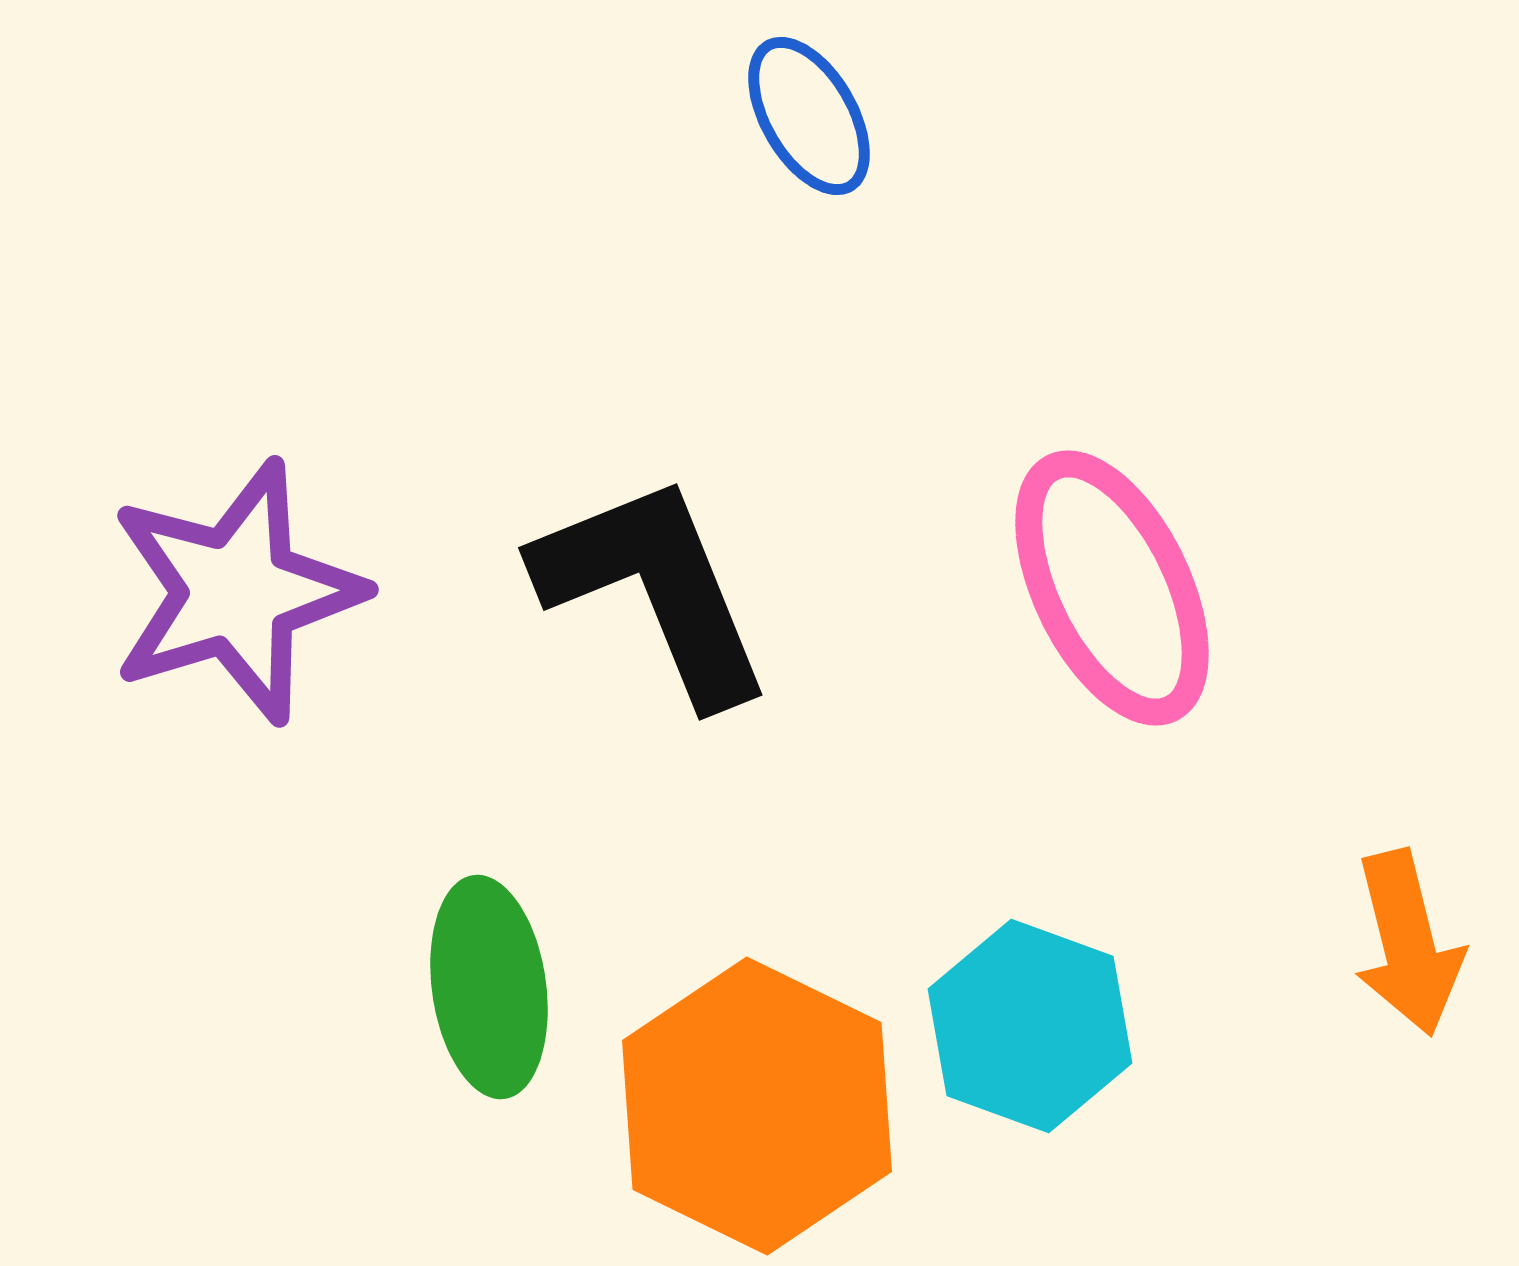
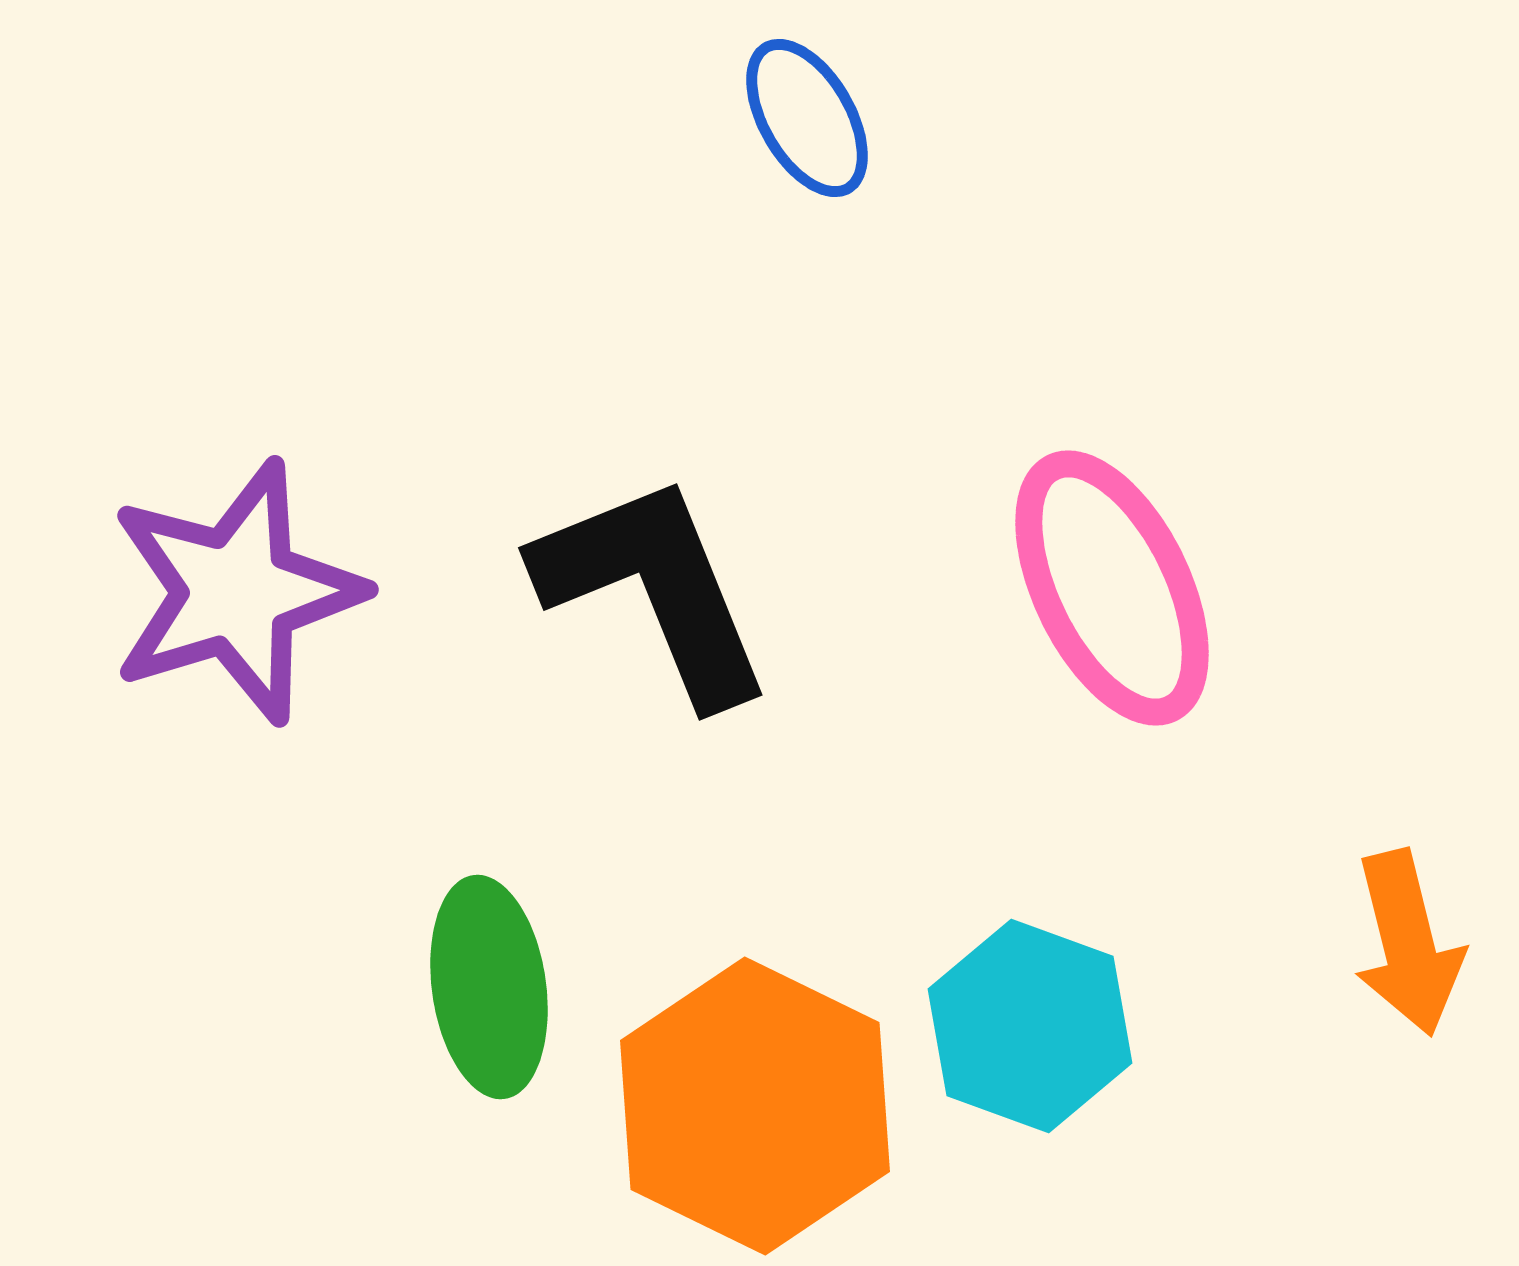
blue ellipse: moved 2 px left, 2 px down
orange hexagon: moved 2 px left
